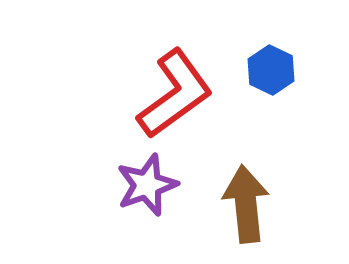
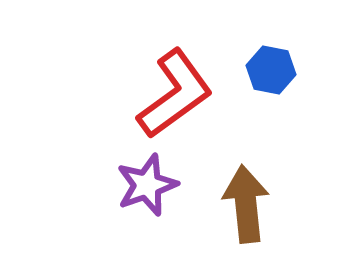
blue hexagon: rotated 15 degrees counterclockwise
